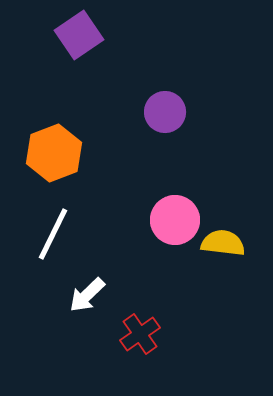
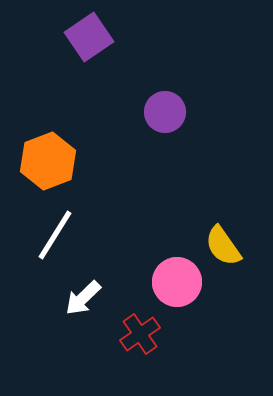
purple square: moved 10 px right, 2 px down
orange hexagon: moved 6 px left, 8 px down
pink circle: moved 2 px right, 62 px down
white line: moved 2 px right, 1 px down; rotated 6 degrees clockwise
yellow semicircle: moved 3 px down; rotated 132 degrees counterclockwise
white arrow: moved 4 px left, 3 px down
